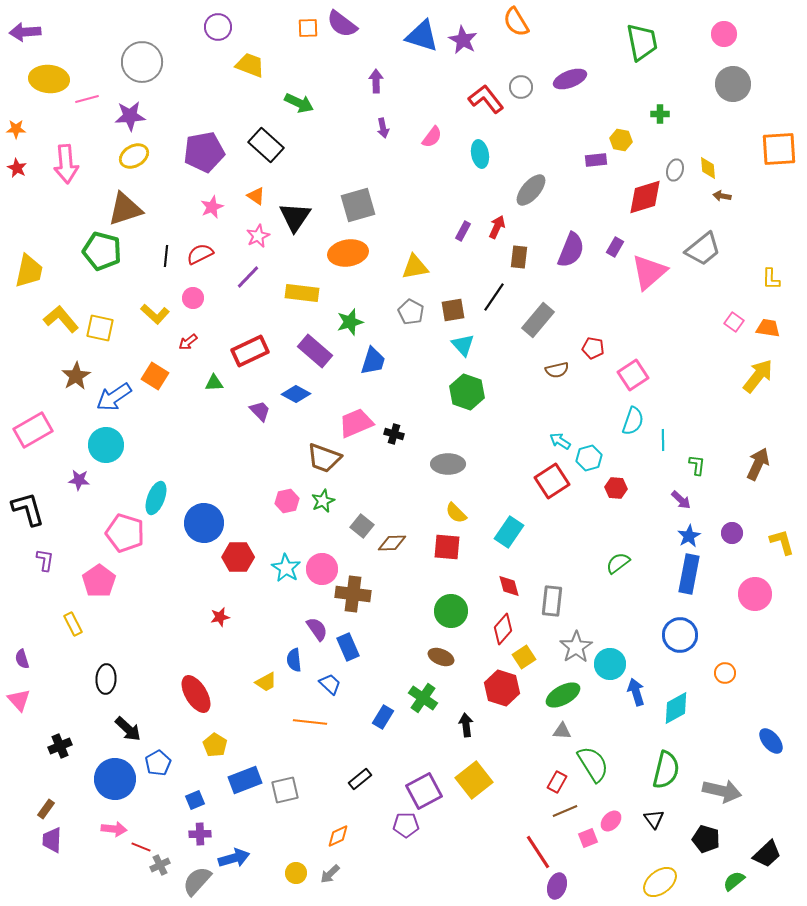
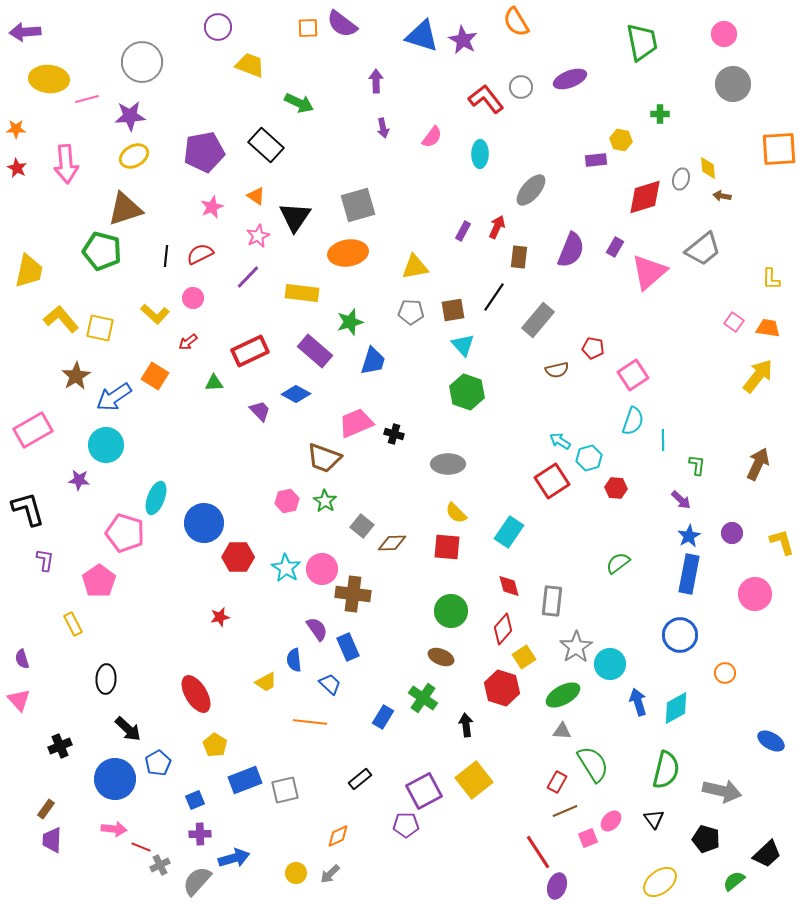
cyan ellipse at (480, 154): rotated 12 degrees clockwise
gray ellipse at (675, 170): moved 6 px right, 9 px down
gray pentagon at (411, 312): rotated 25 degrees counterclockwise
green star at (323, 501): moved 2 px right; rotated 15 degrees counterclockwise
blue arrow at (636, 692): moved 2 px right, 10 px down
blue ellipse at (771, 741): rotated 20 degrees counterclockwise
